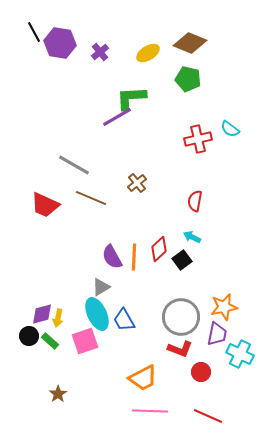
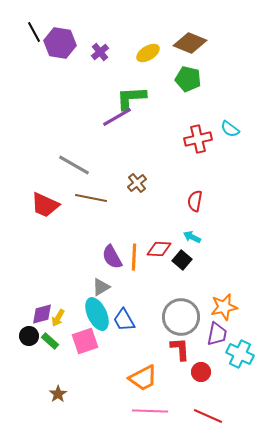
brown line: rotated 12 degrees counterclockwise
red diamond: rotated 45 degrees clockwise
black square: rotated 12 degrees counterclockwise
yellow arrow: rotated 18 degrees clockwise
red L-shape: rotated 115 degrees counterclockwise
